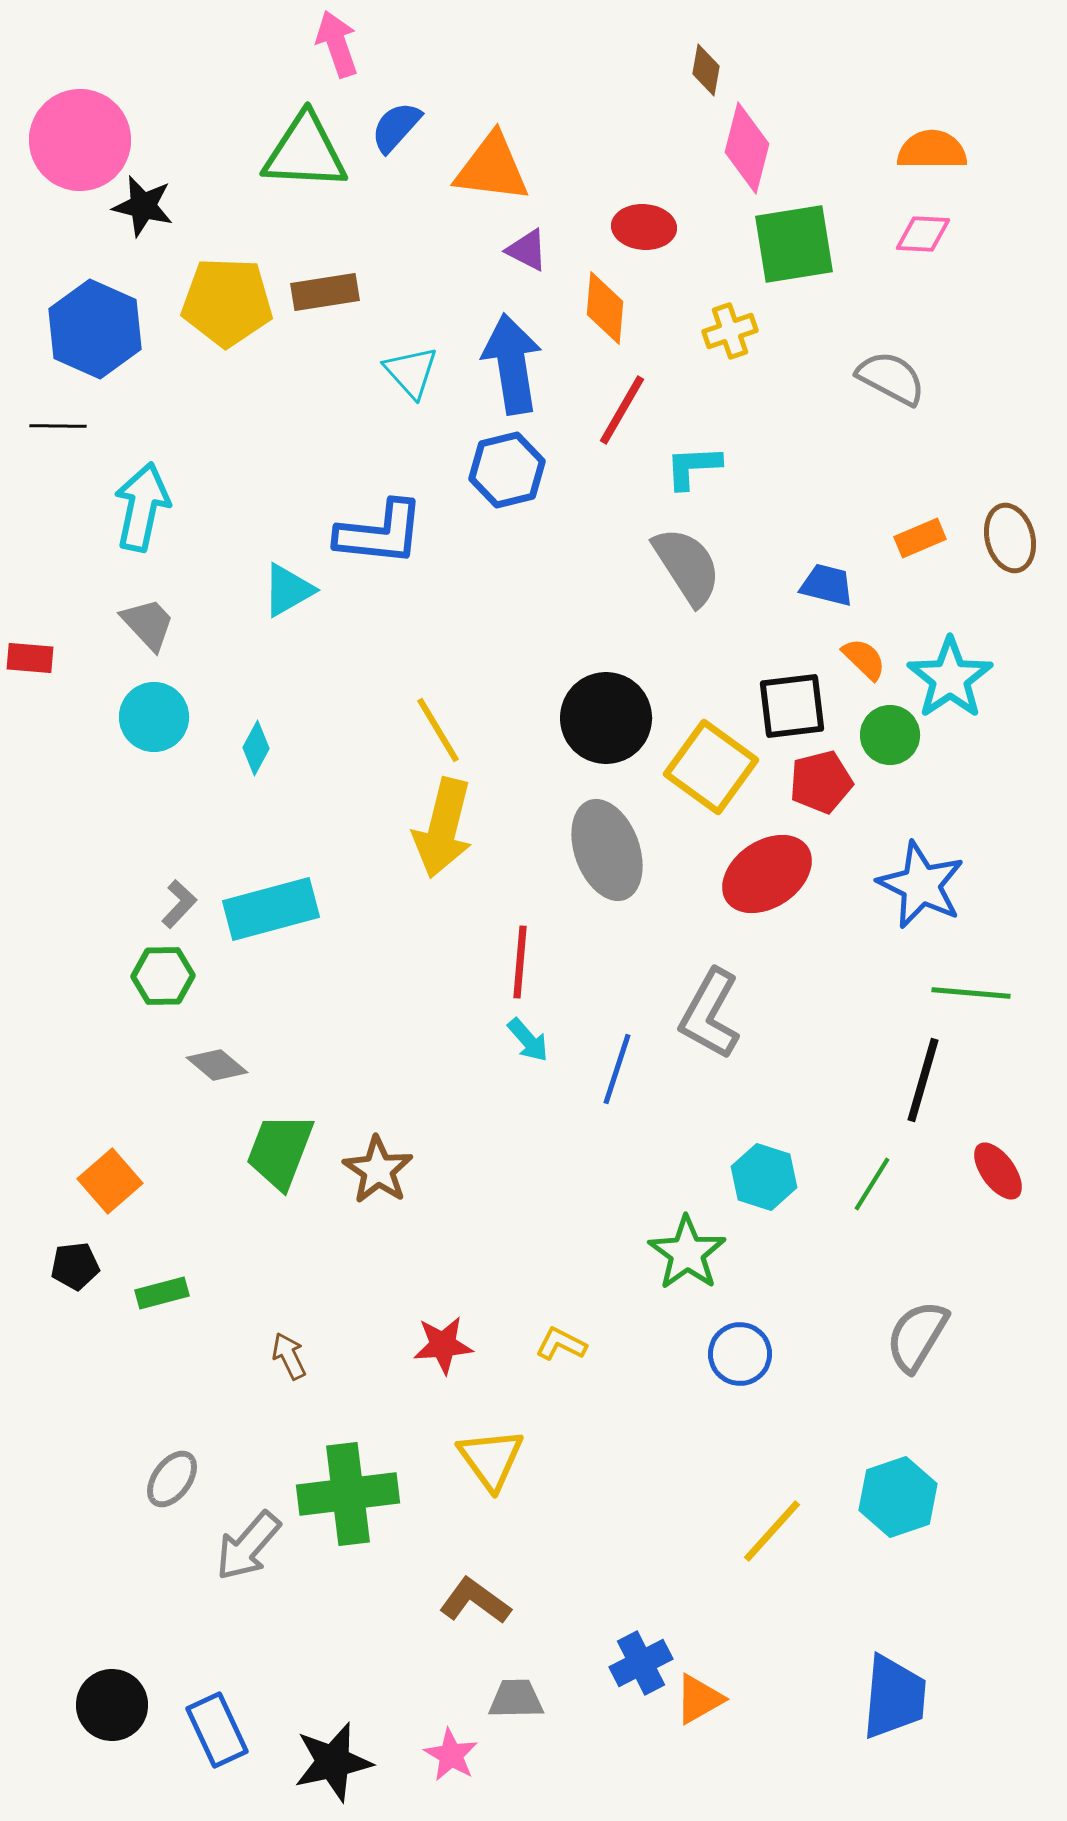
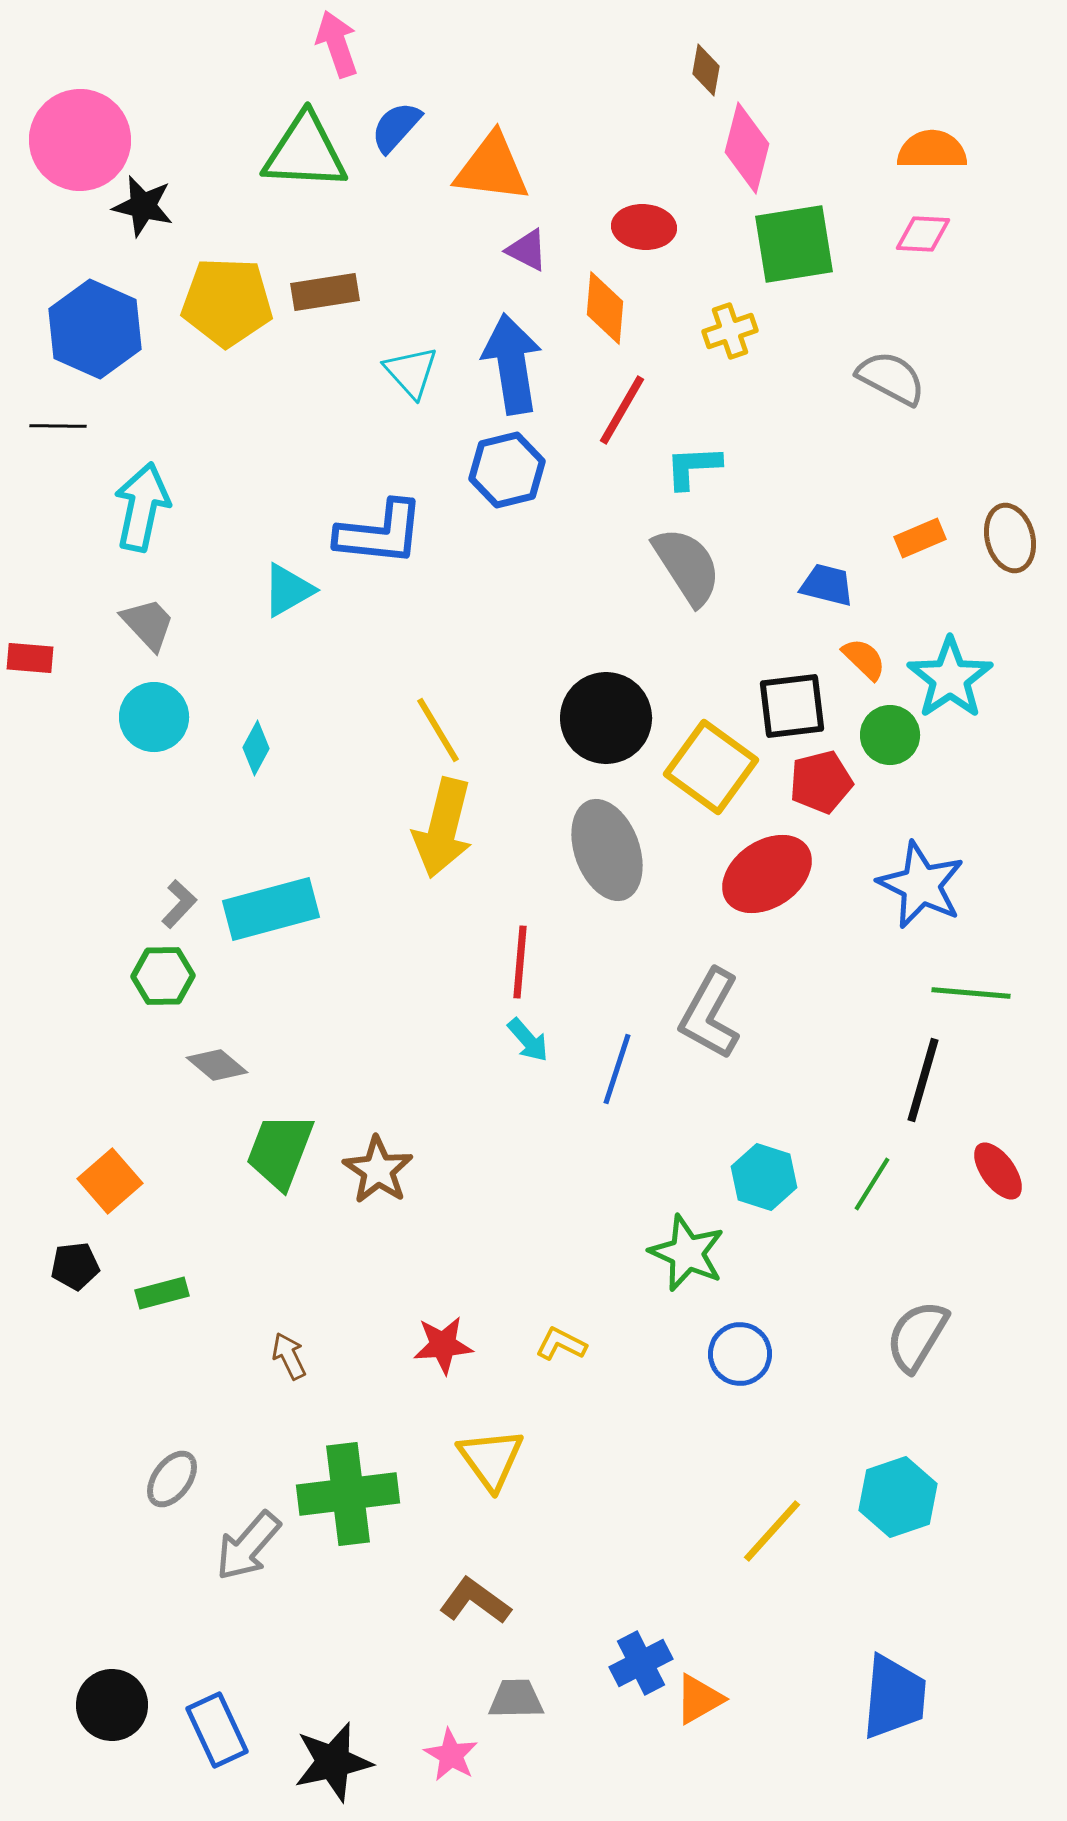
green star at (687, 1253): rotated 12 degrees counterclockwise
